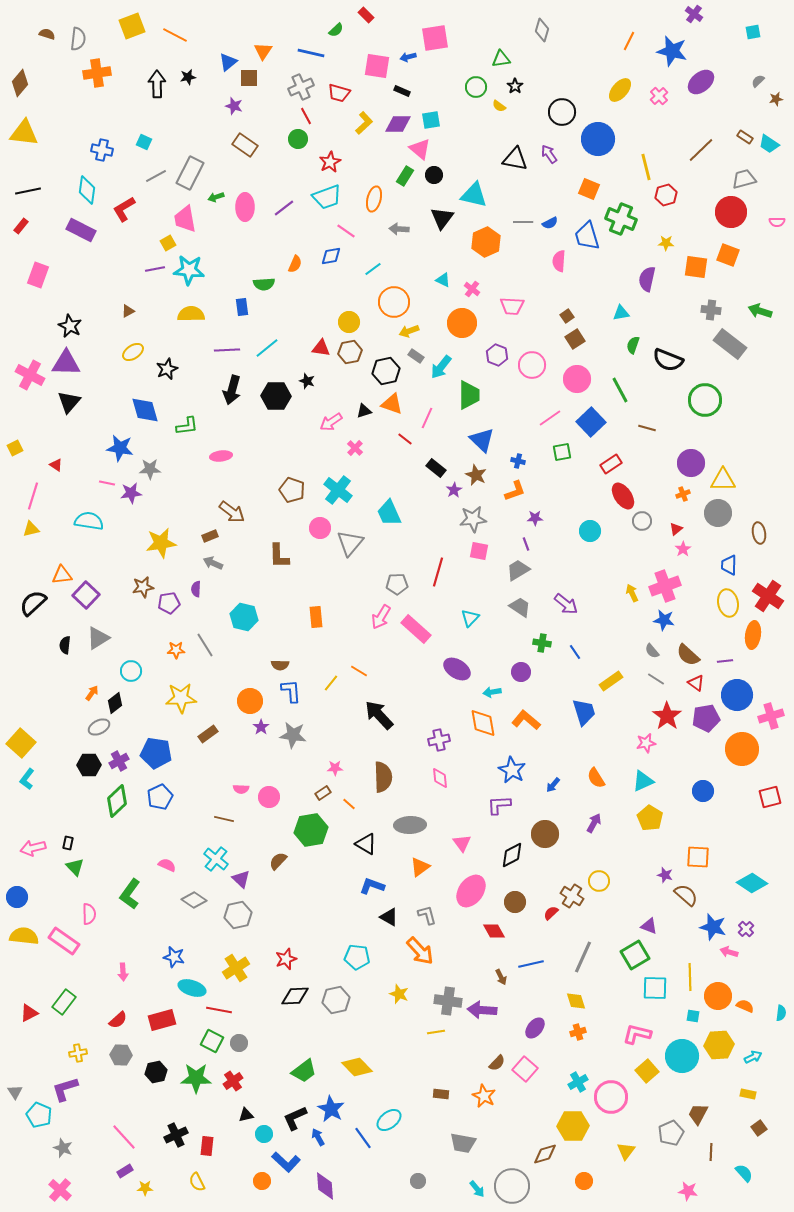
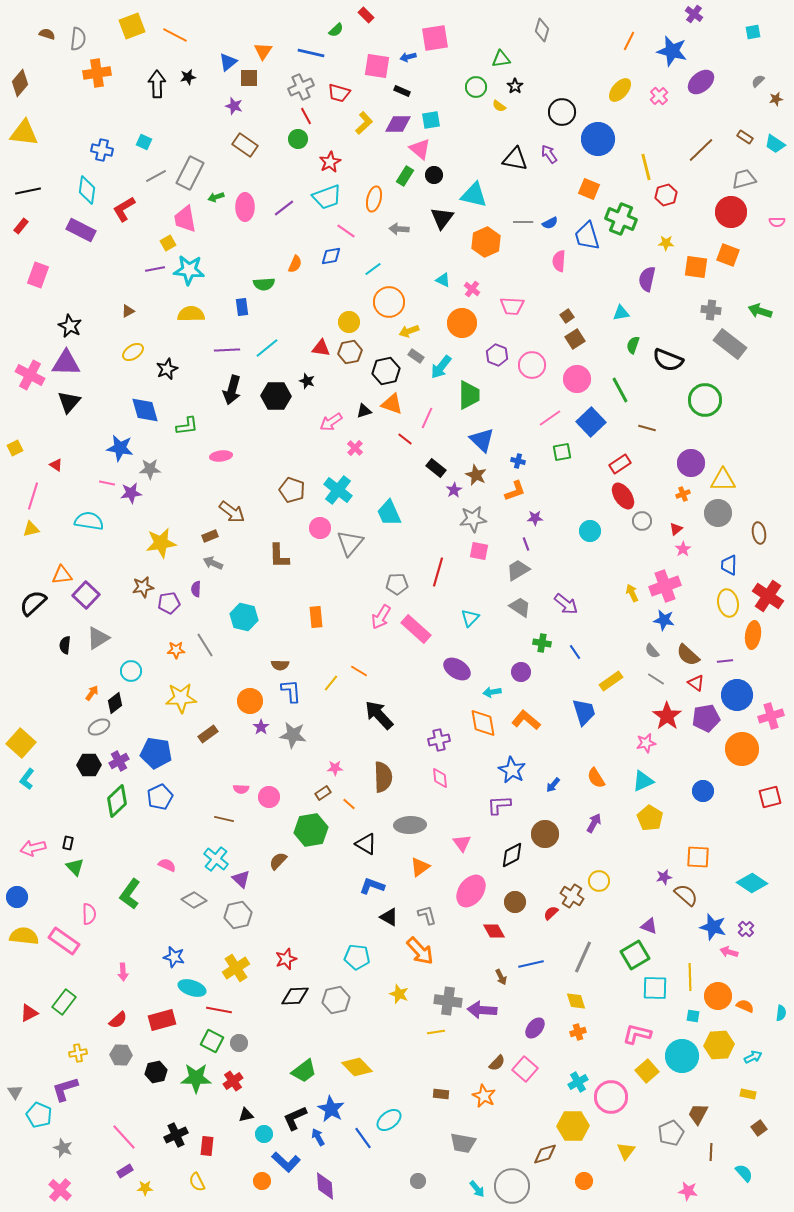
cyan trapezoid at (769, 144): moved 6 px right
orange circle at (394, 302): moved 5 px left
red rectangle at (611, 464): moved 9 px right
purple star at (665, 875): moved 1 px left, 2 px down; rotated 28 degrees counterclockwise
